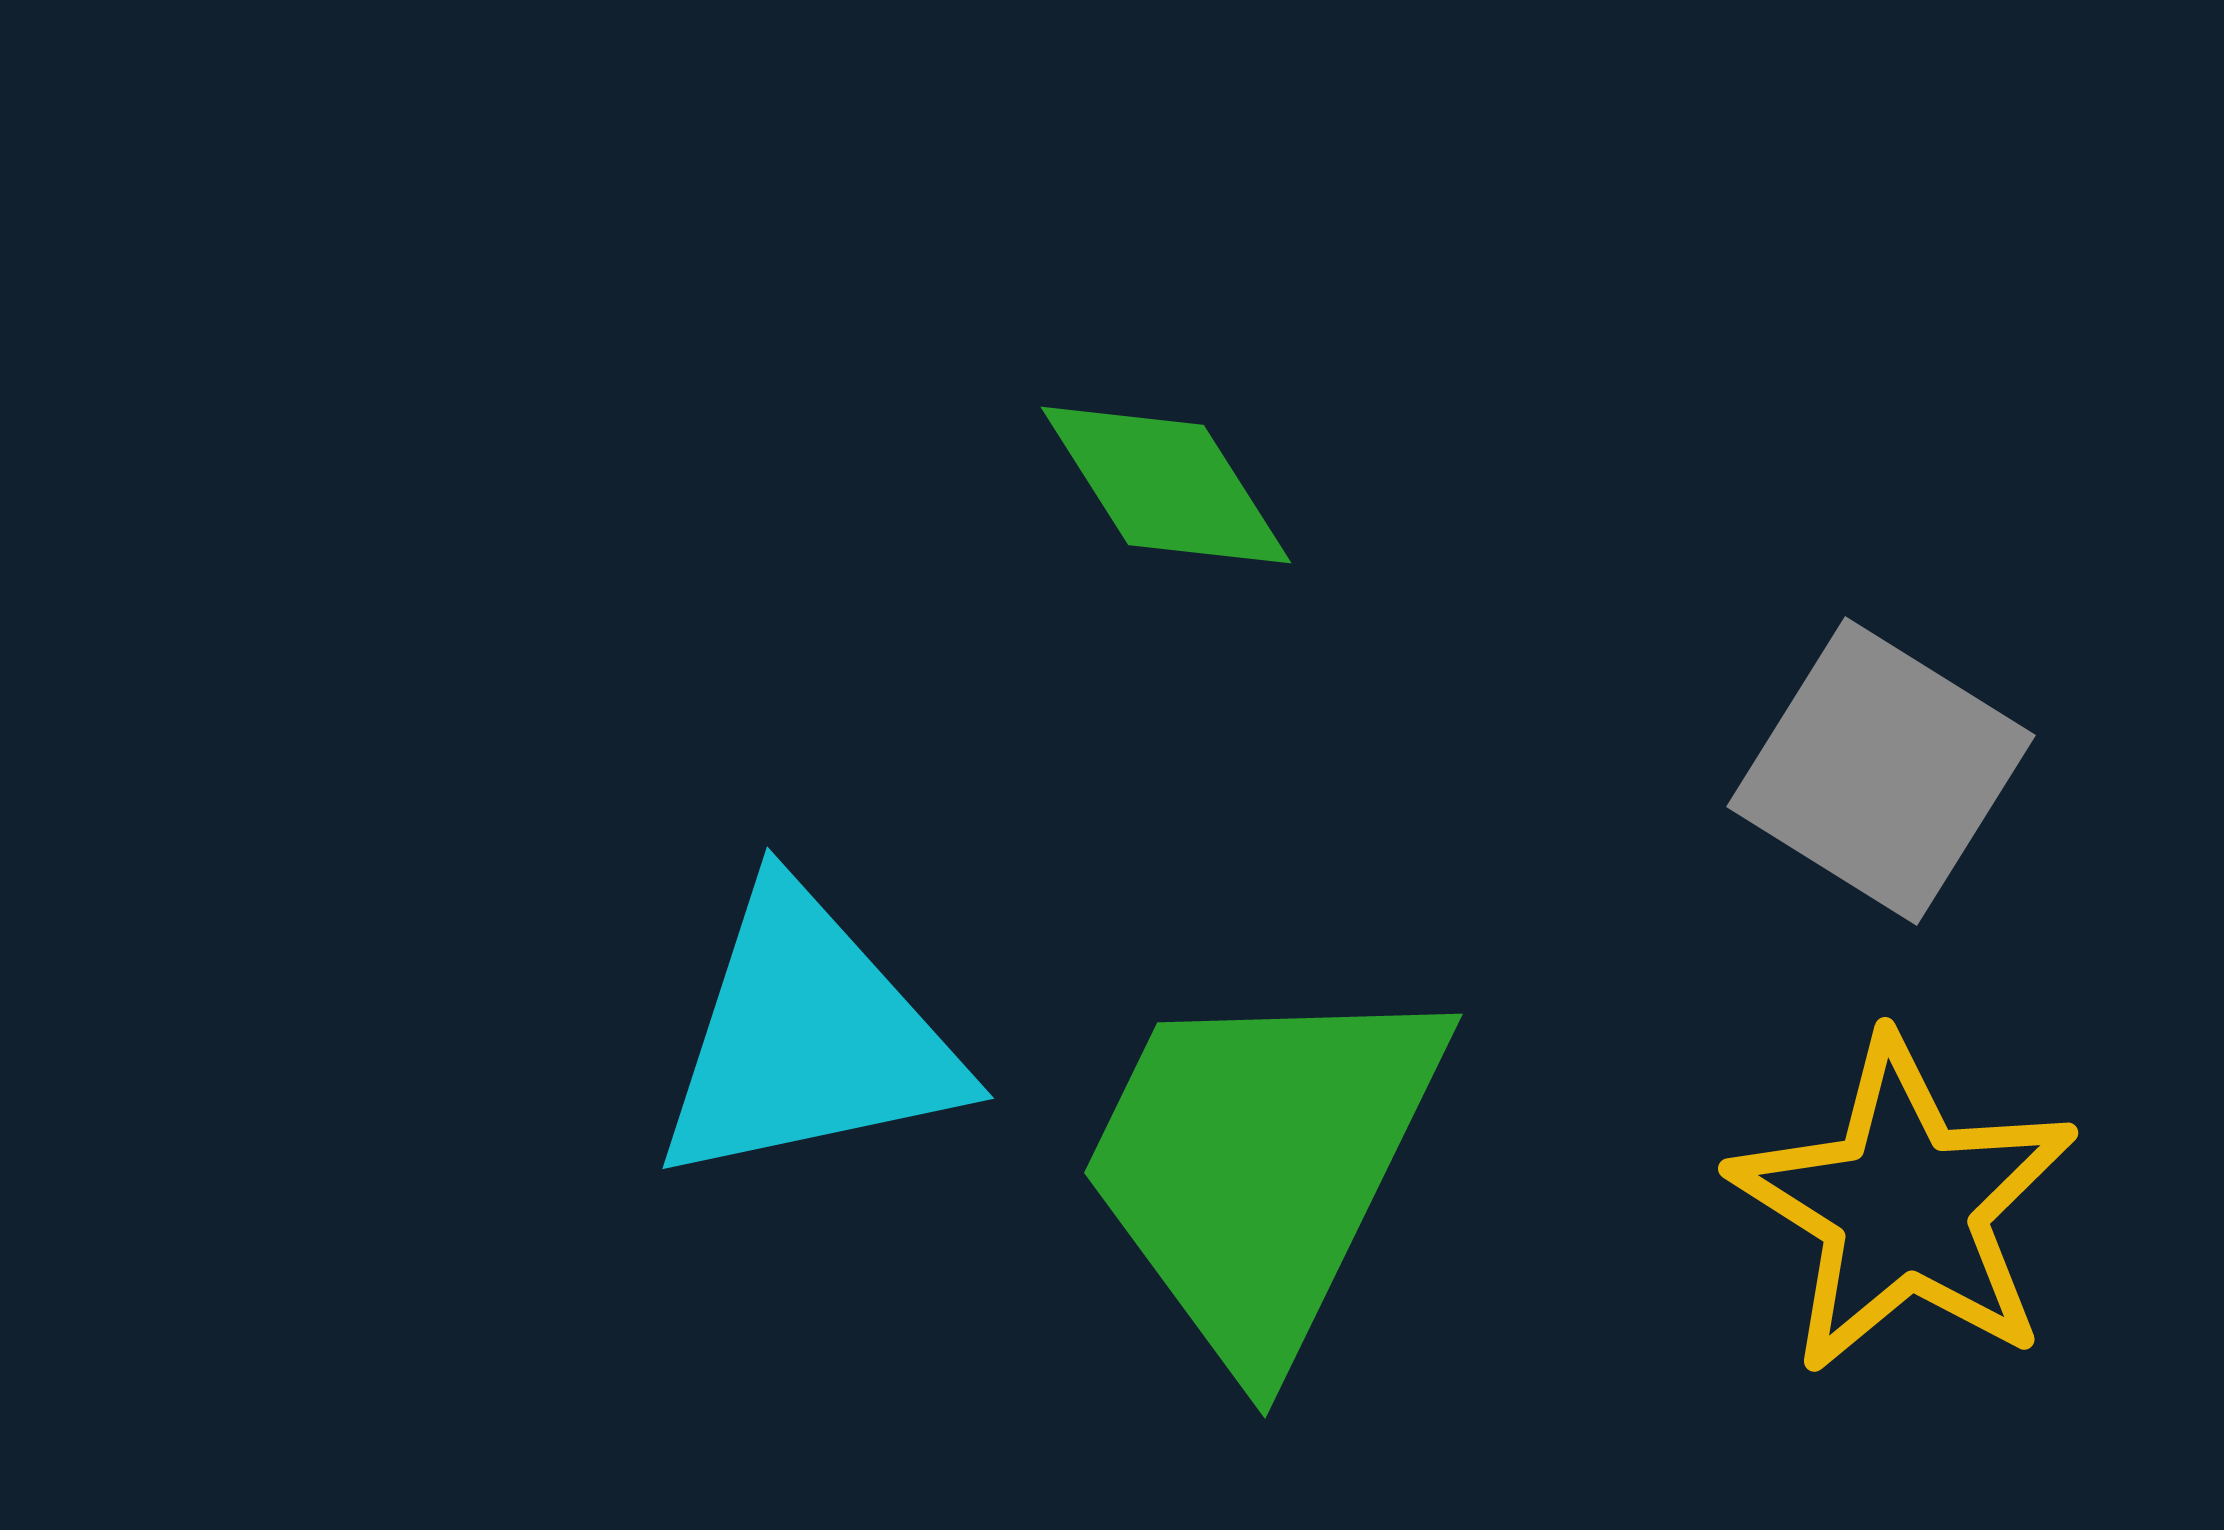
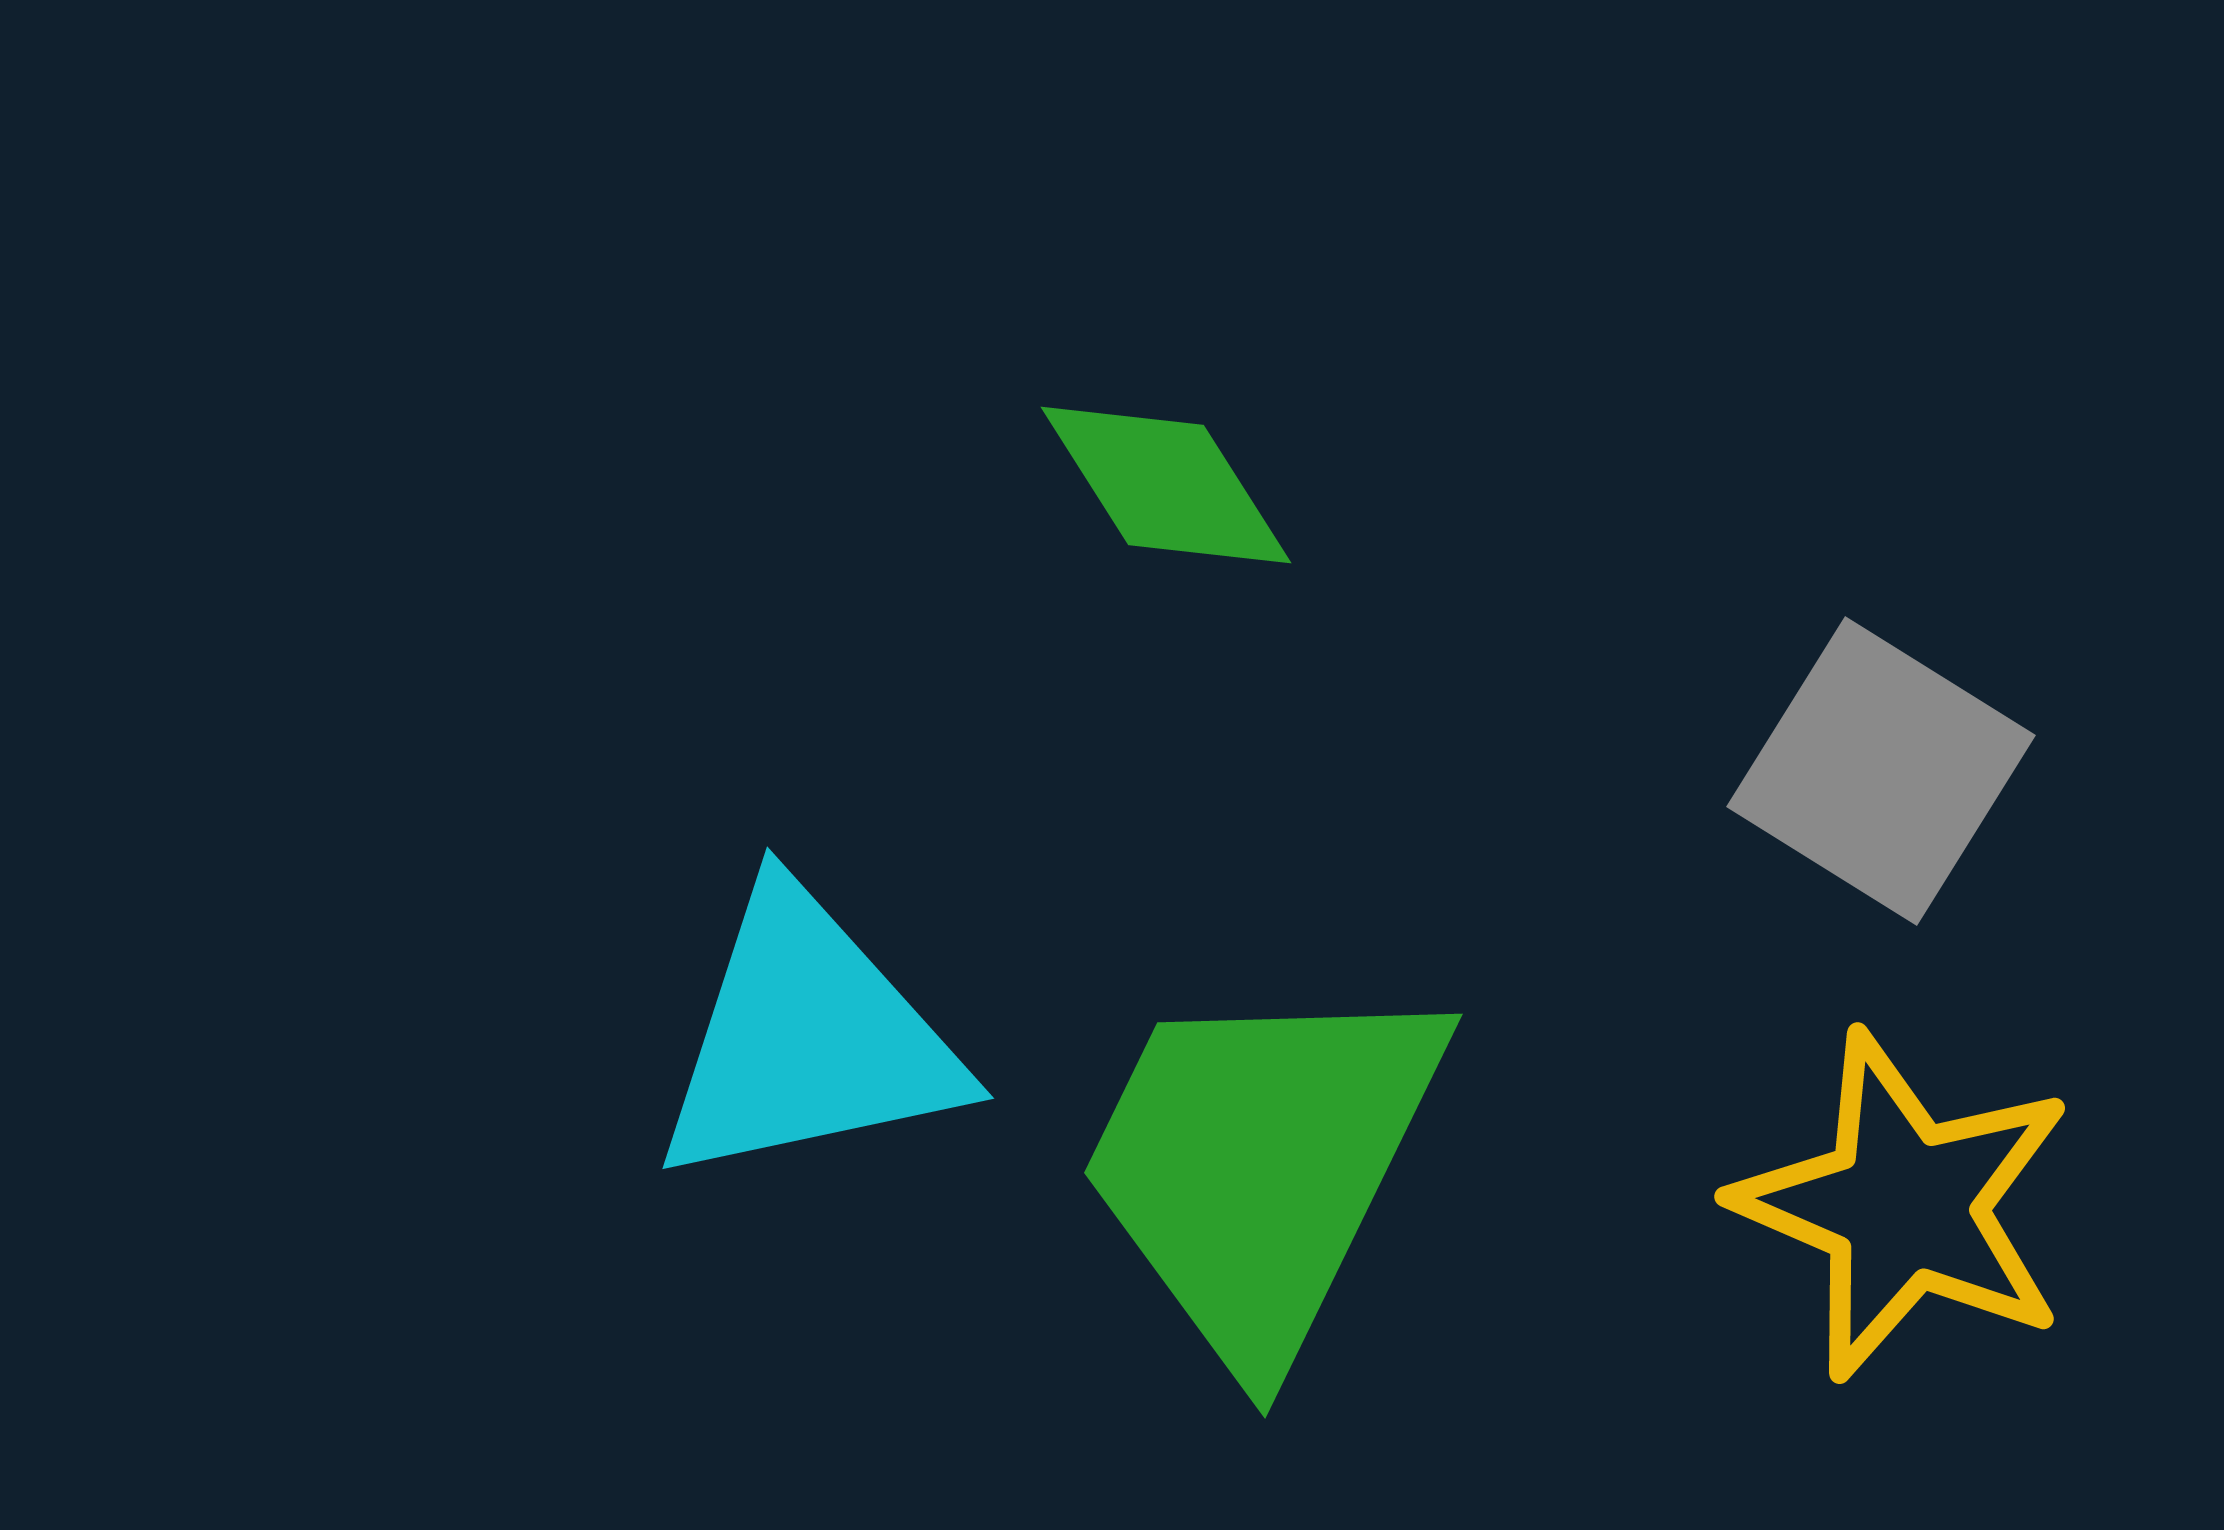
yellow star: rotated 9 degrees counterclockwise
